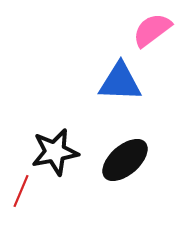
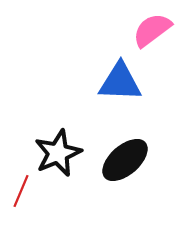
black star: moved 3 px right, 1 px down; rotated 12 degrees counterclockwise
